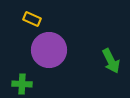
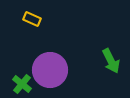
purple circle: moved 1 px right, 20 px down
green cross: rotated 36 degrees clockwise
